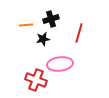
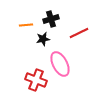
red line: rotated 48 degrees clockwise
pink ellipse: rotated 70 degrees clockwise
